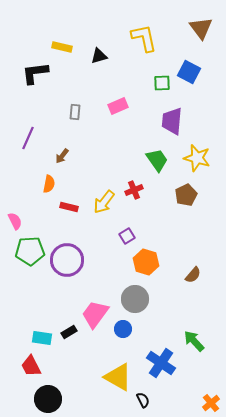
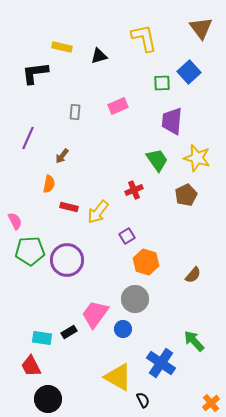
blue square: rotated 20 degrees clockwise
yellow arrow: moved 6 px left, 10 px down
